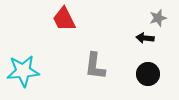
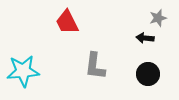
red trapezoid: moved 3 px right, 3 px down
